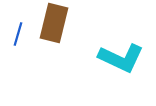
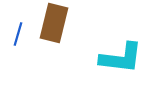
cyan L-shape: rotated 18 degrees counterclockwise
